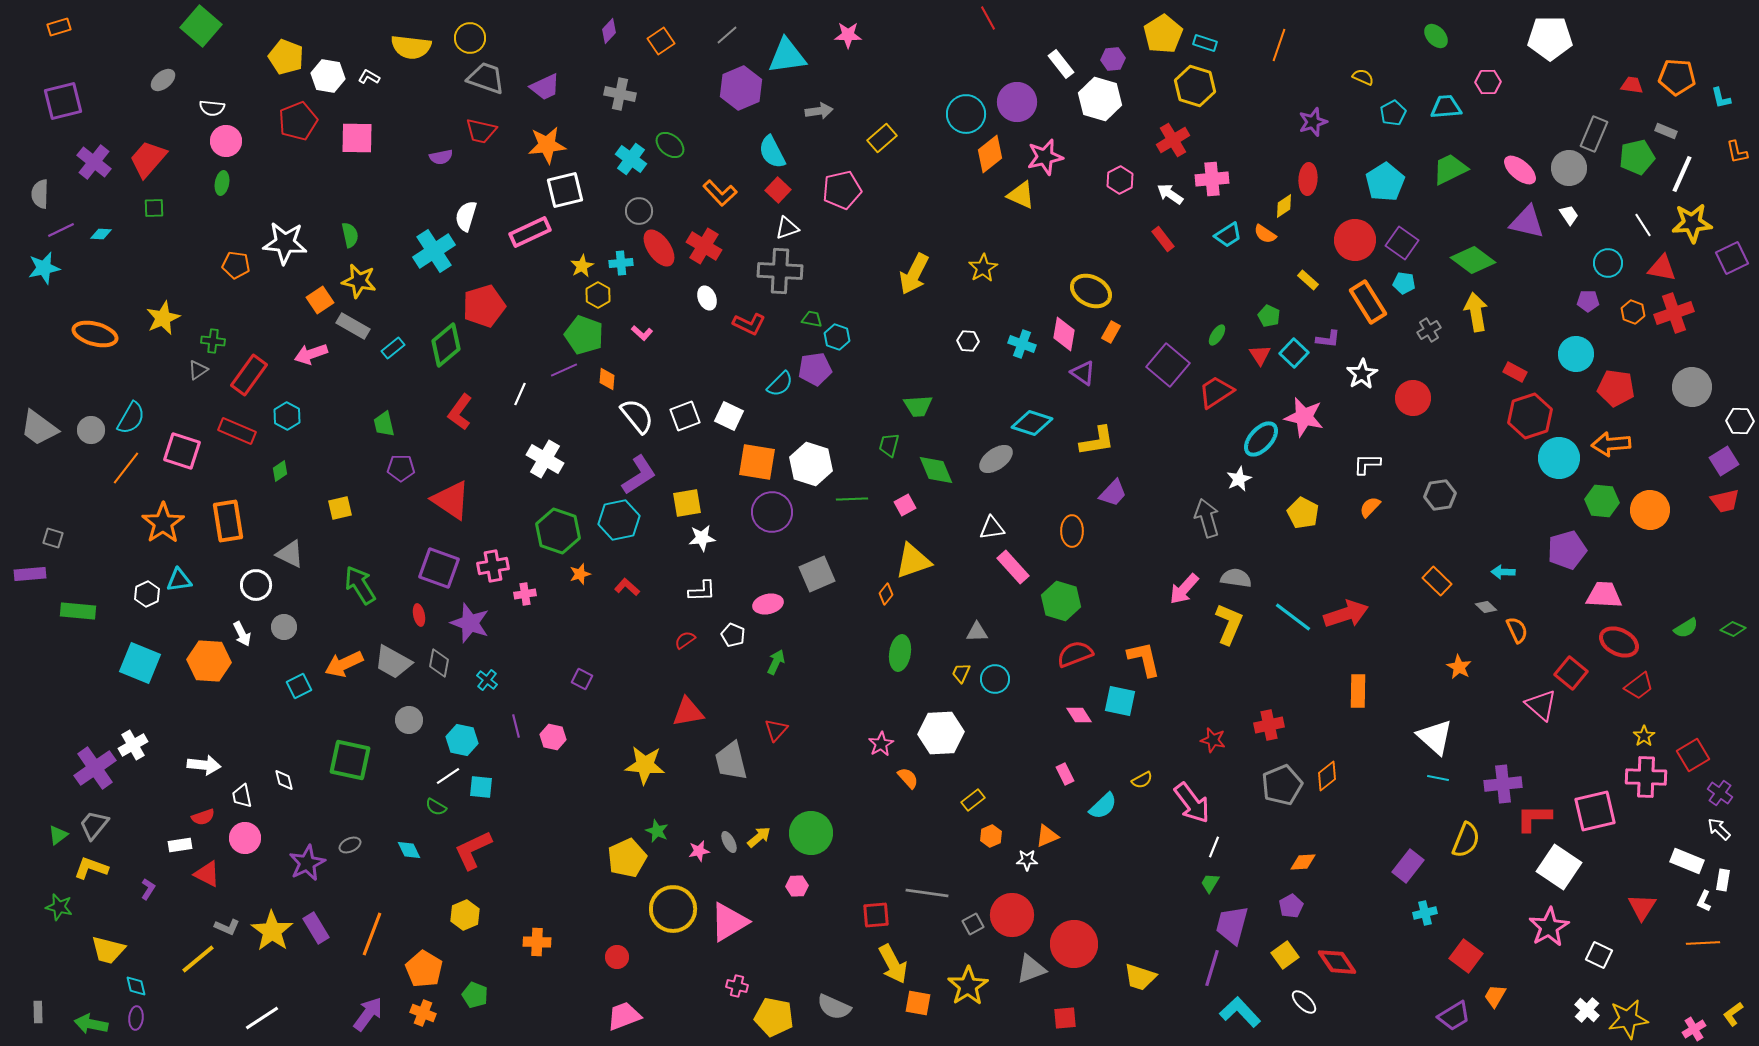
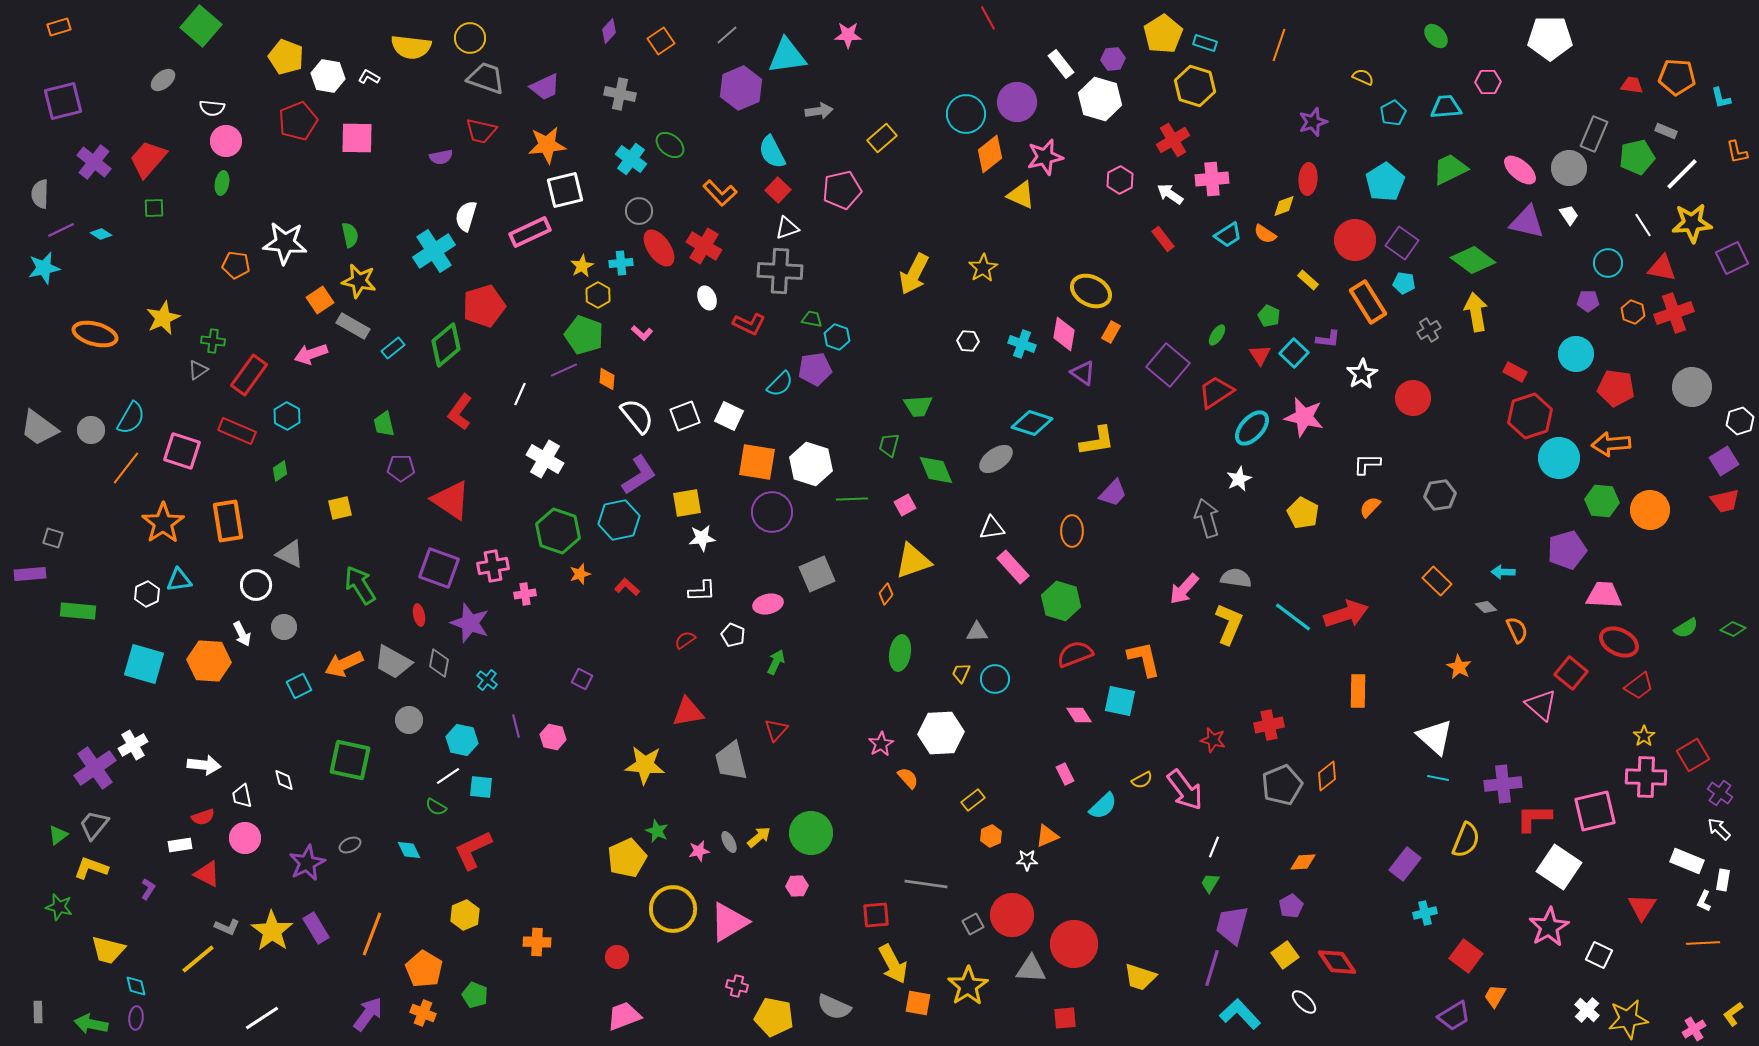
white line at (1682, 174): rotated 21 degrees clockwise
yellow diamond at (1284, 206): rotated 15 degrees clockwise
cyan diamond at (101, 234): rotated 30 degrees clockwise
white hexagon at (1740, 421): rotated 20 degrees counterclockwise
cyan ellipse at (1261, 439): moved 9 px left, 11 px up
cyan square at (140, 663): moved 4 px right, 1 px down; rotated 6 degrees counterclockwise
pink arrow at (1192, 803): moved 7 px left, 13 px up
purple rectangle at (1408, 866): moved 3 px left, 2 px up
gray line at (927, 893): moved 1 px left, 9 px up
gray triangle at (1031, 969): rotated 24 degrees clockwise
cyan L-shape at (1240, 1012): moved 2 px down
